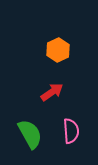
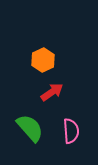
orange hexagon: moved 15 px left, 10 px down
green semicircle: moved 6 px up; rotated 12 degrees counterclockwise
